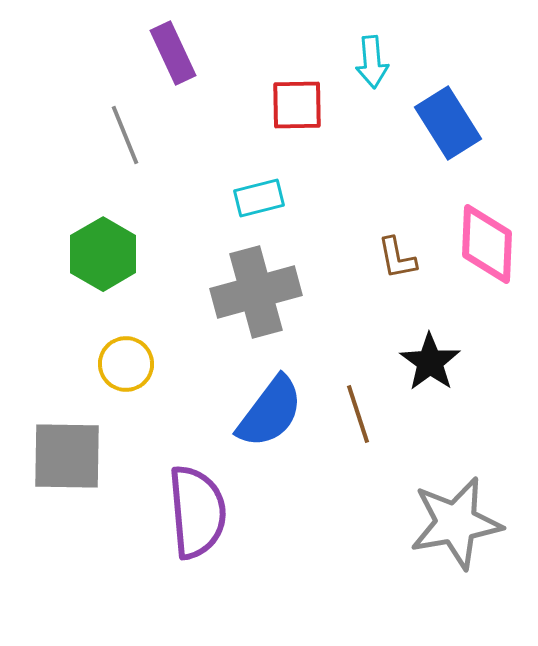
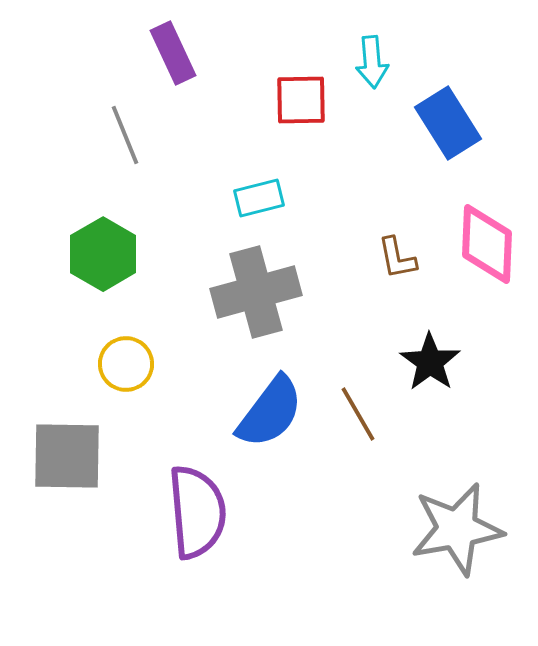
red square: moved 4 px right, 5 px up
brown line: rotated 12 degrees counterclockwise
gray star: moved 1 px right, 6 px down
